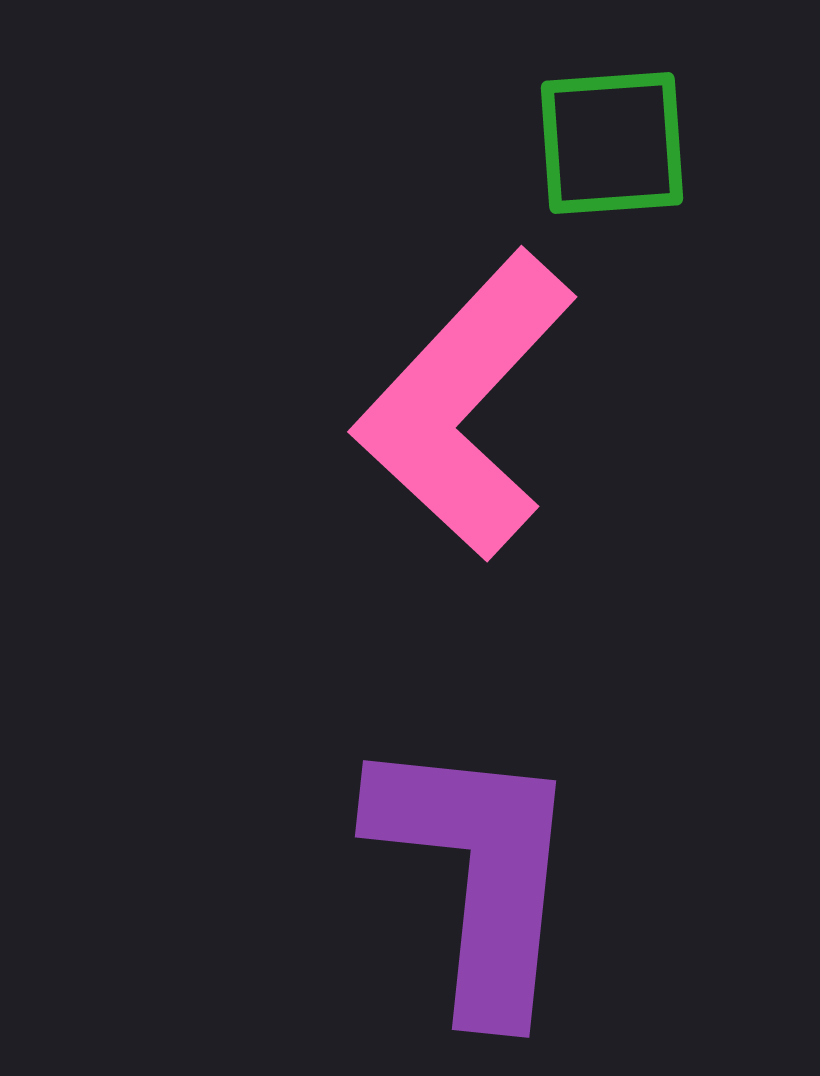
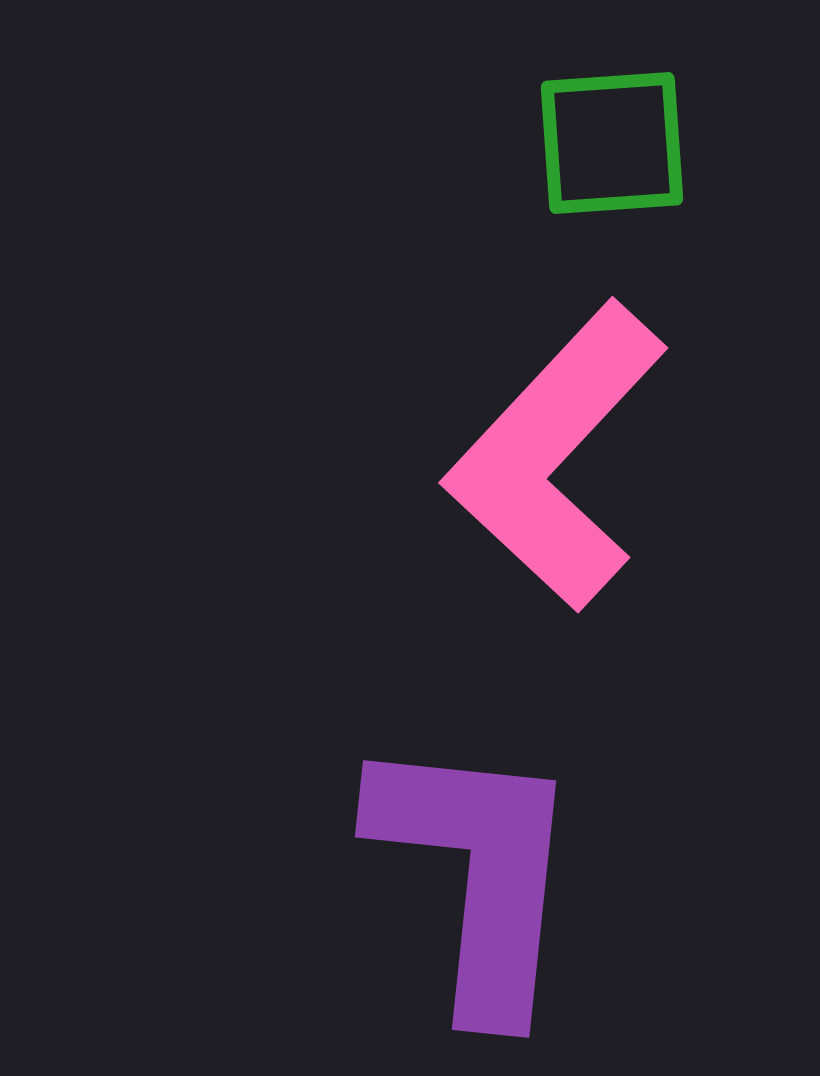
pink L-shape: moved 91 px right, 51 px down
